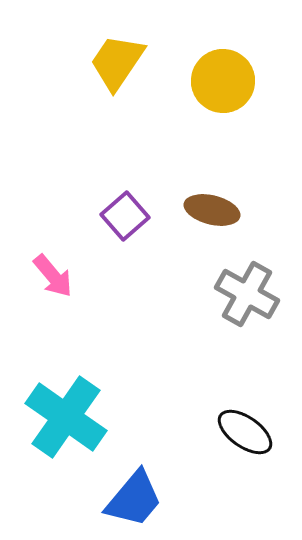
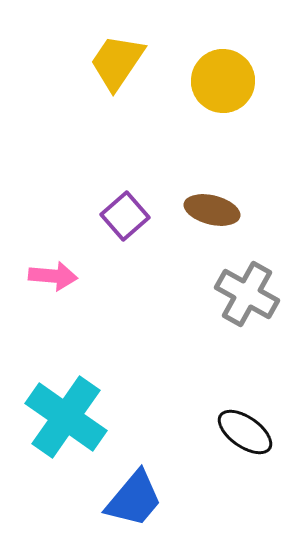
pink arrow: rotated 45 degrees counterclockwise
